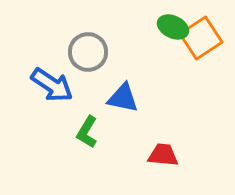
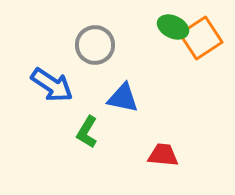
gray circle: moved 7 px right, 7 px up
